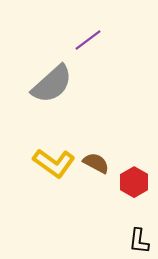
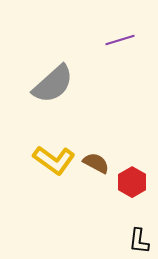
purple line: moved 32 px right; rotated 20 degrees clockwise
gray semicircle: moved 1 px right
yellow L-shape: moved 3 px up
red hexagon: moved 2 px left
